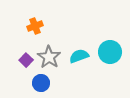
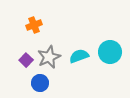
orange cross: moved 1 px left, 1 px up
gray star: rotated 15 degrees clockwise
blue circle: moved 1 px left
